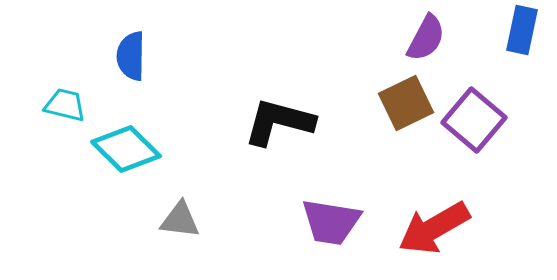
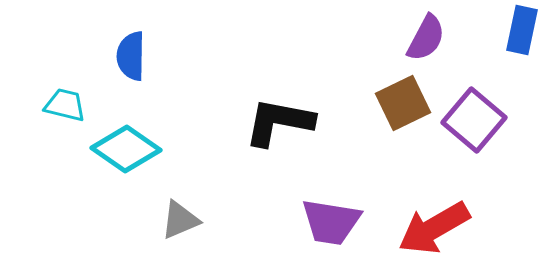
brown square: moved 3 px left
black L-shape: rotated 4 degrees counterclockwise
cyan diamond: rotated 10 degrees counterclockwise
gray triangle: rotated 30 degrees counterclockwise
